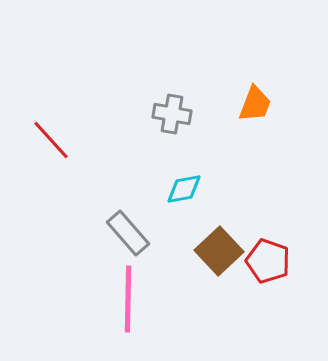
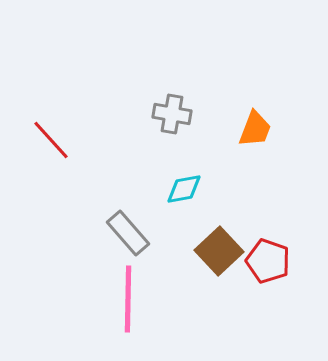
orange trapezoid: moved 25 px down
